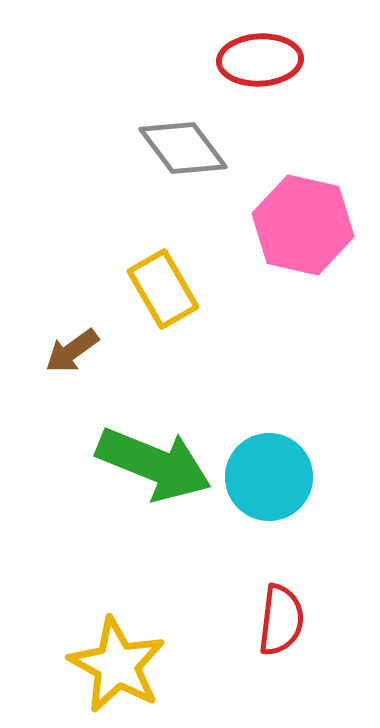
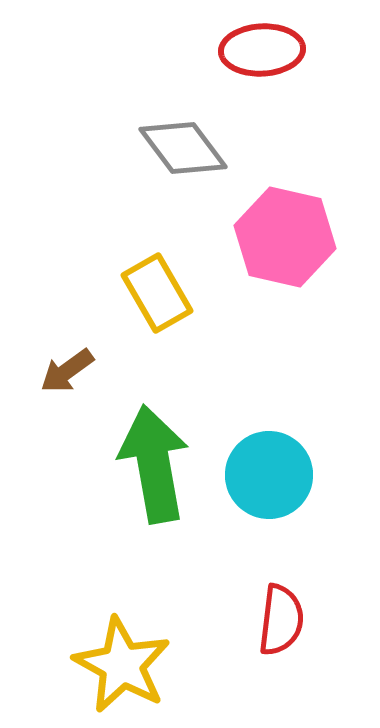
red ellipse: moved 2 px right, 10 px up
pink hexagon: moved 18 px left, 12 px down
yellow rectangle: moved 6 px left, 4 px down
brown arrow: moved 5 px left, 20 px down
green arrow: rotated 122 degrees counterclockwise
cyan circle: moved 2 px up
yellow star: moved 5 px right
